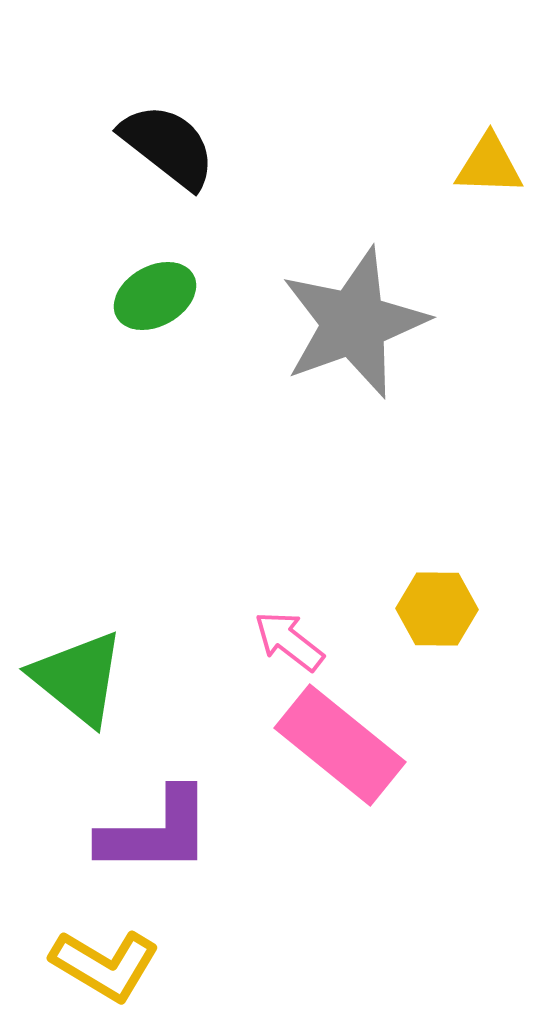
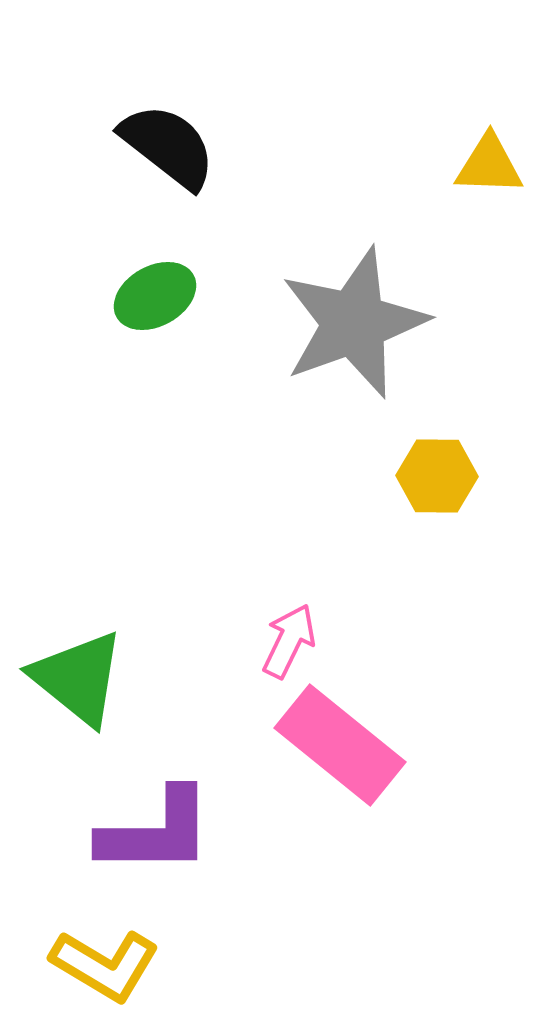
yellow hexagon: moved 133 px up
pink arrow: rotated 78 degrees clockwise
